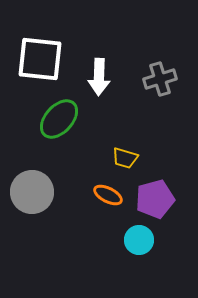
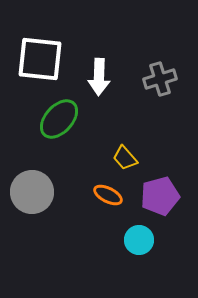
yellow trapezoid: rotated 32 degrees clockwise
purple pentagon: moved 5 px right, 3 px up
